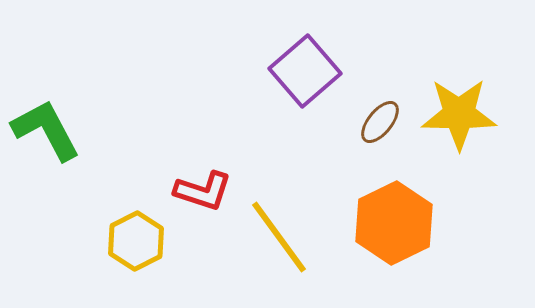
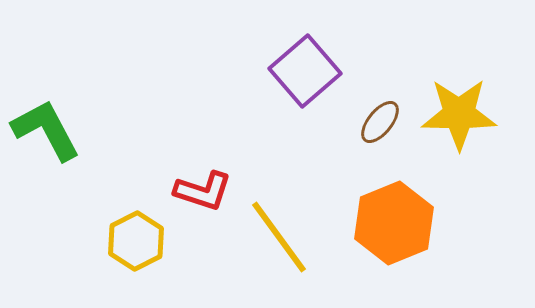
orange hexagon: rotated 4 degrees clockwise
